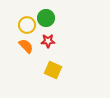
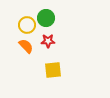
yellow square: rotated 30 degrees counterclockwise
